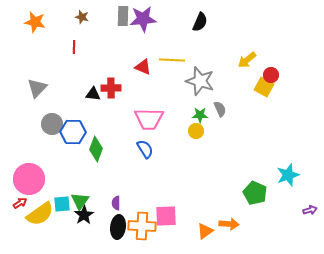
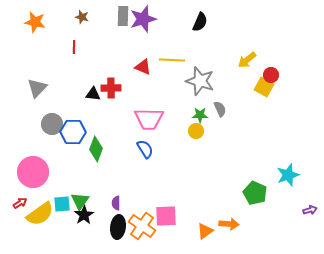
purple star: rotated 12 degrees counterclockwise
pink circle: moved 4 px right, 7 px up
orange cross: rotated 32 degrees clockwise
